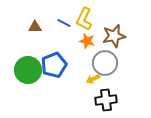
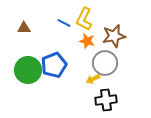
brown triangle: moved 11 px left, 1 px down
